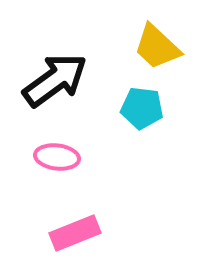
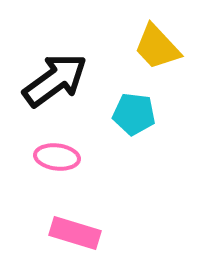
yellow trapezoid: rotated 4 degrees clockwise
cyan pentagon: moved 8 px left, 6 px down
pink rectangle: rotated 39 degrees clockwise
